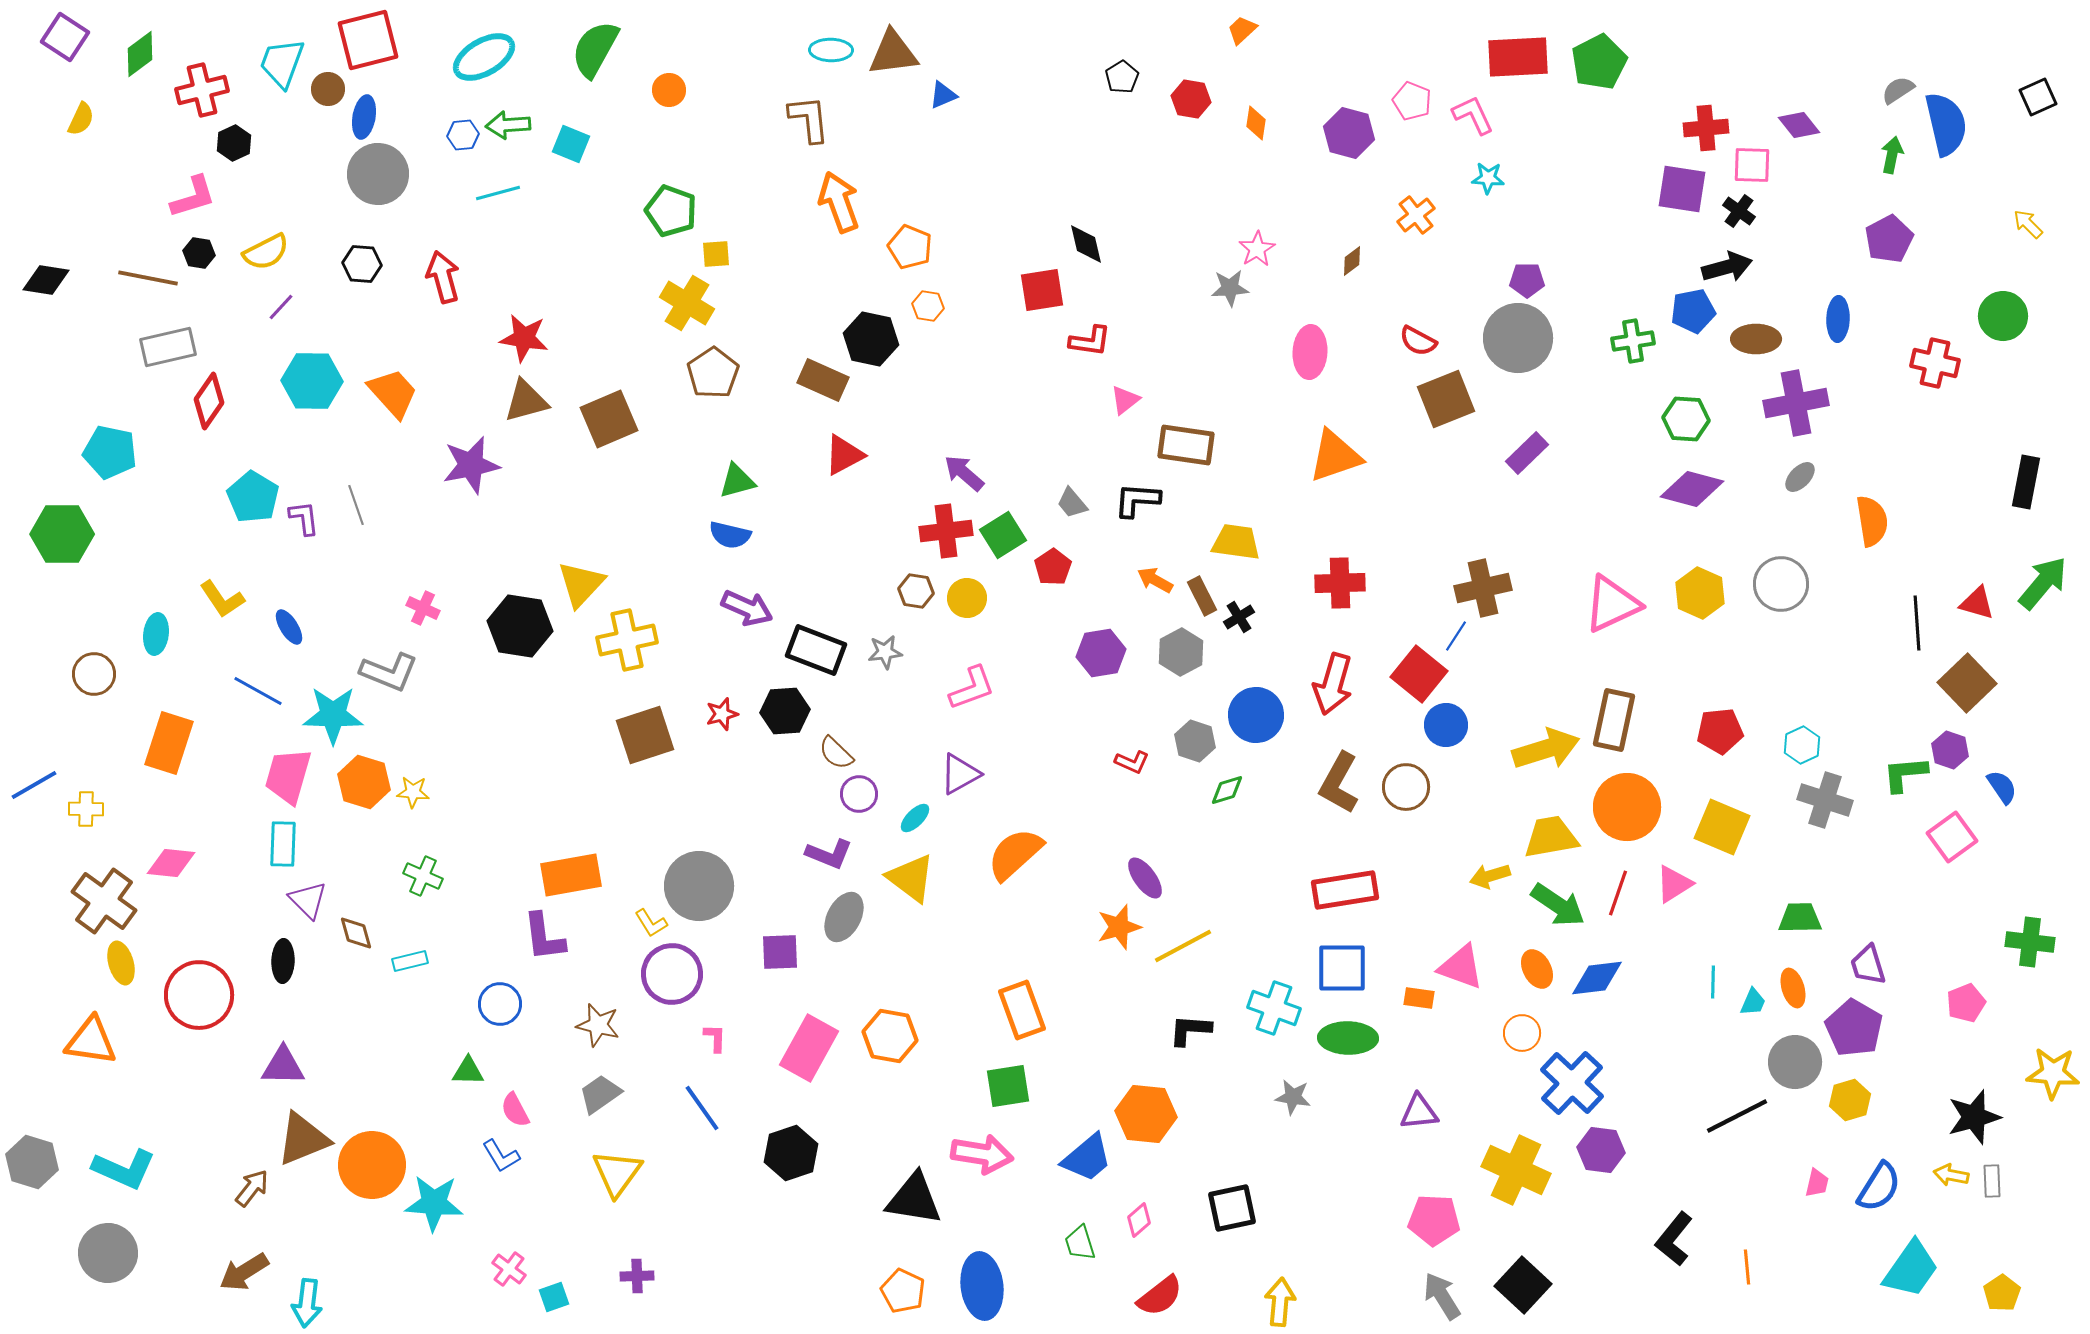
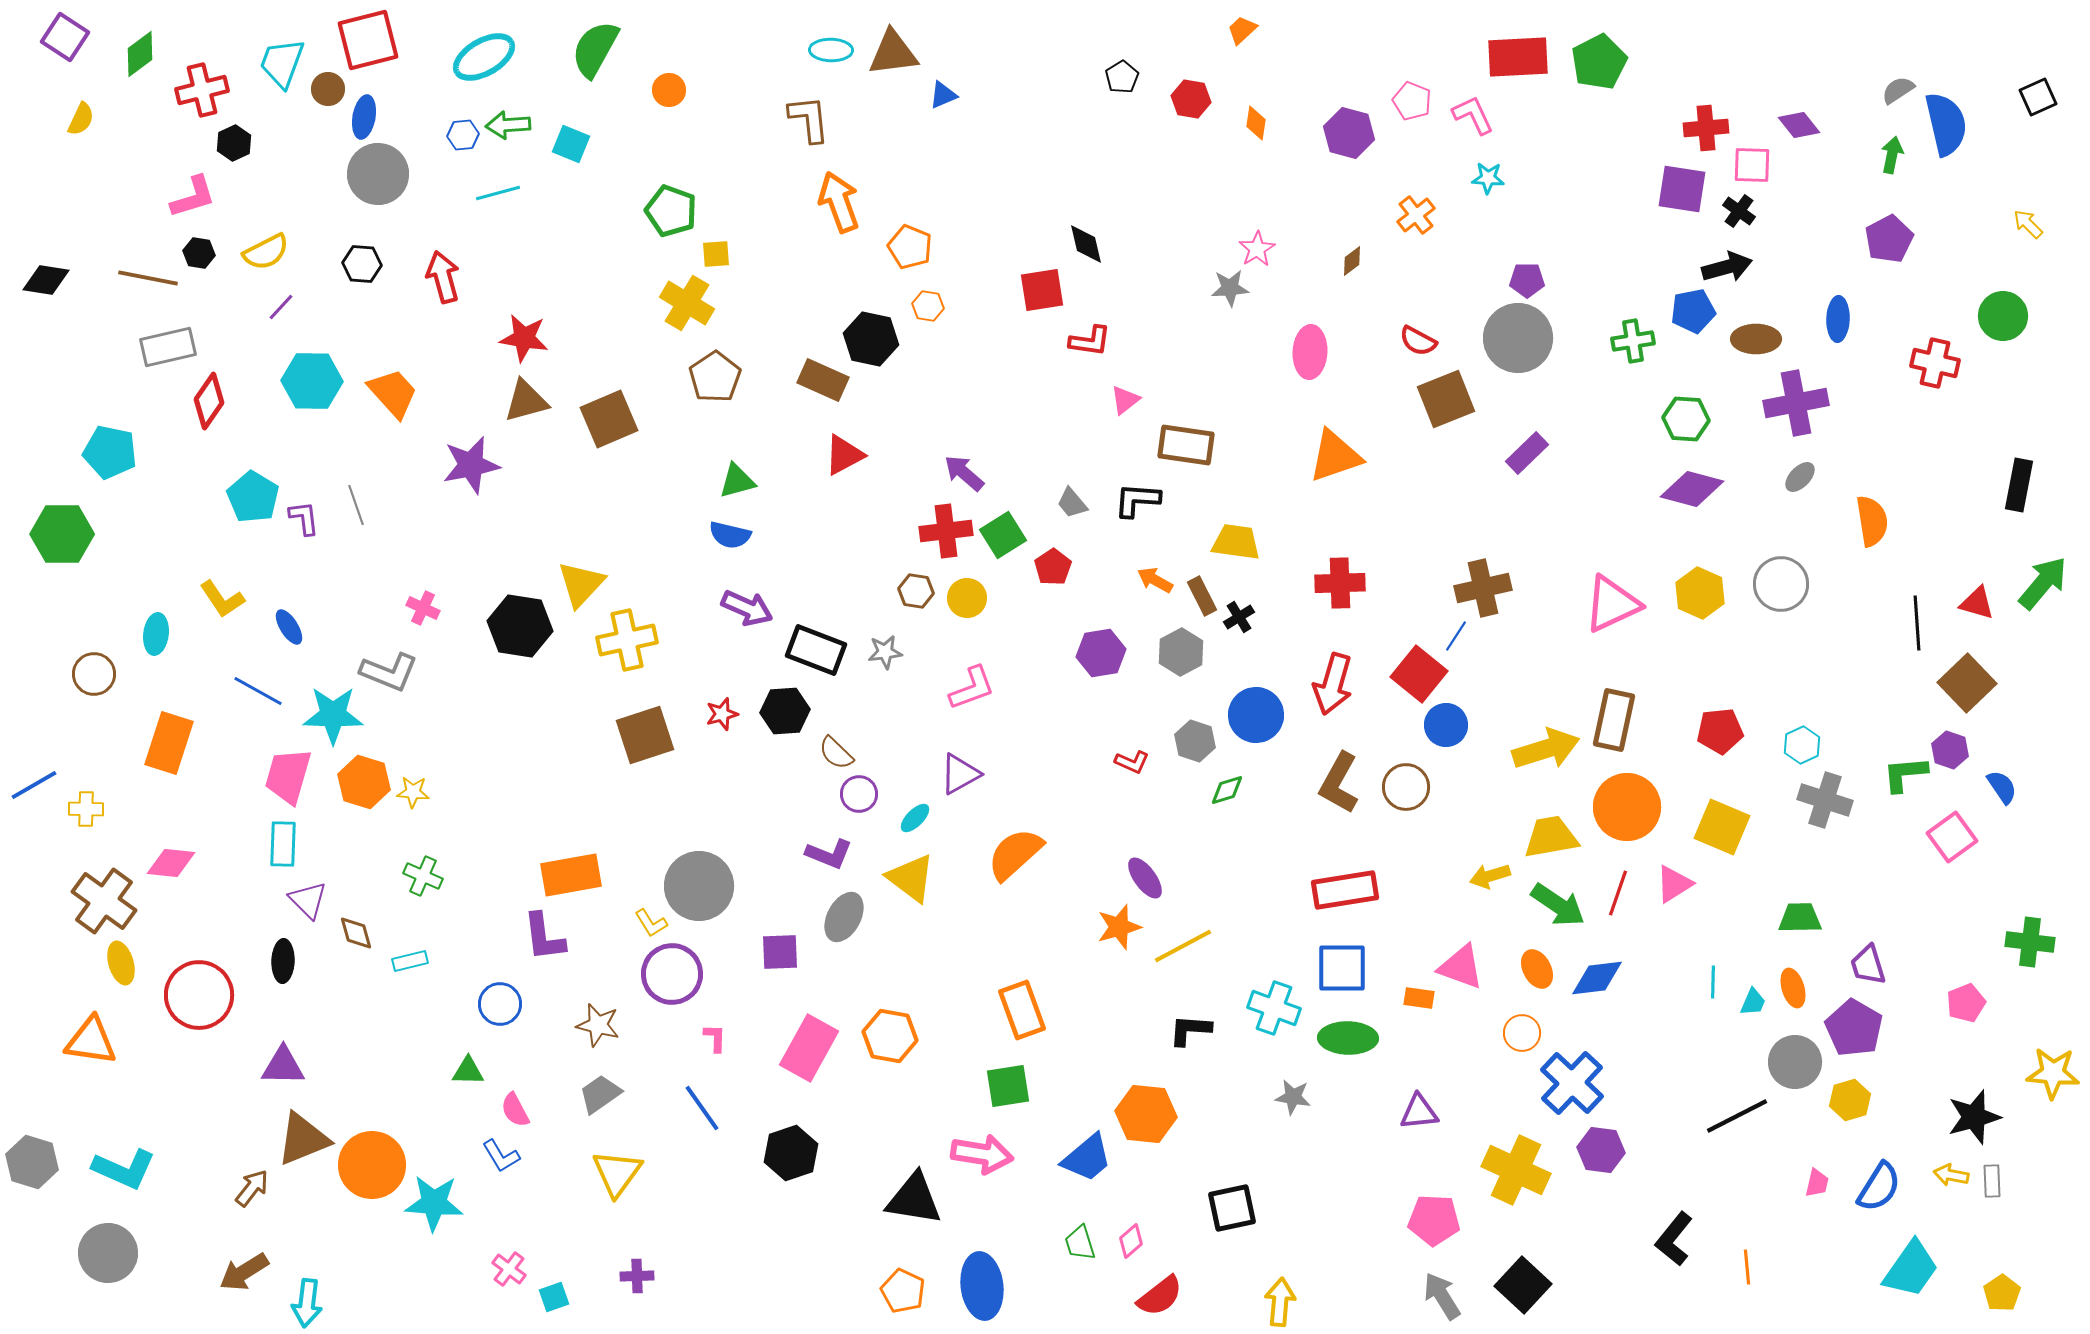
brown pentagon at (713, 373): moved 2 px right, 4 px down
black rectangle at (2026, 482): moved 7 px left, 3 px down
pink diamond at (1139, 1220): moved 8 px left, 21 px down
